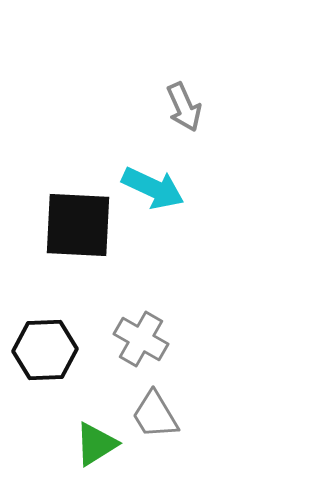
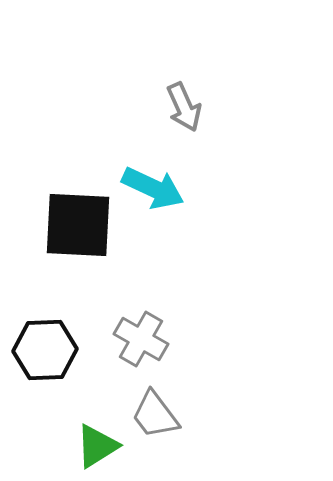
gray trapezoid: rotated 6 degrees counterclockwise
green triangle: moved 1 px right, 2 px down
